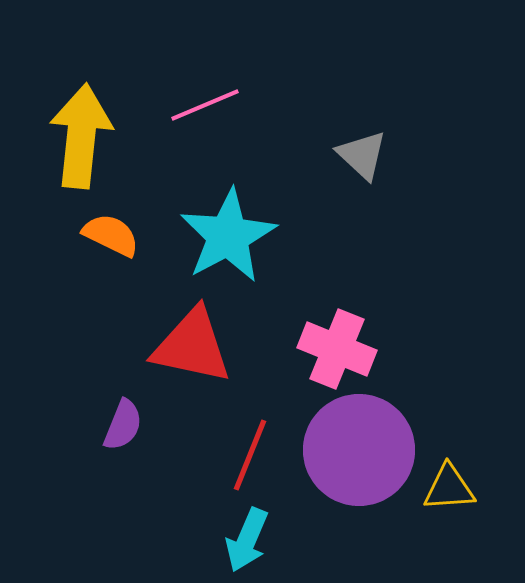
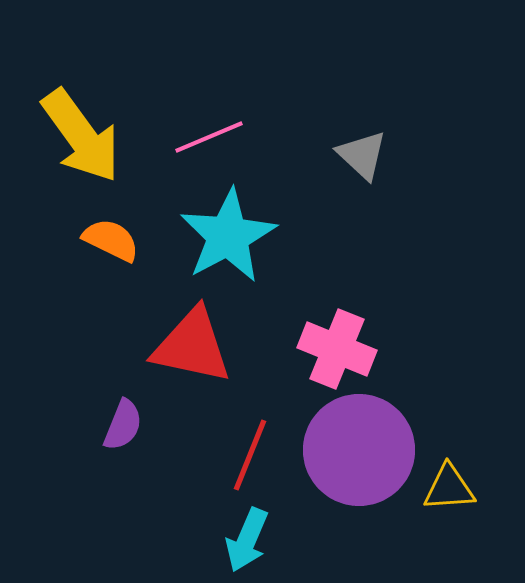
pink line: moved 4 px right, 32 px down
yellow arrow: rotated 138 degrees clockwise
orange semicircle: moved 5 px down
